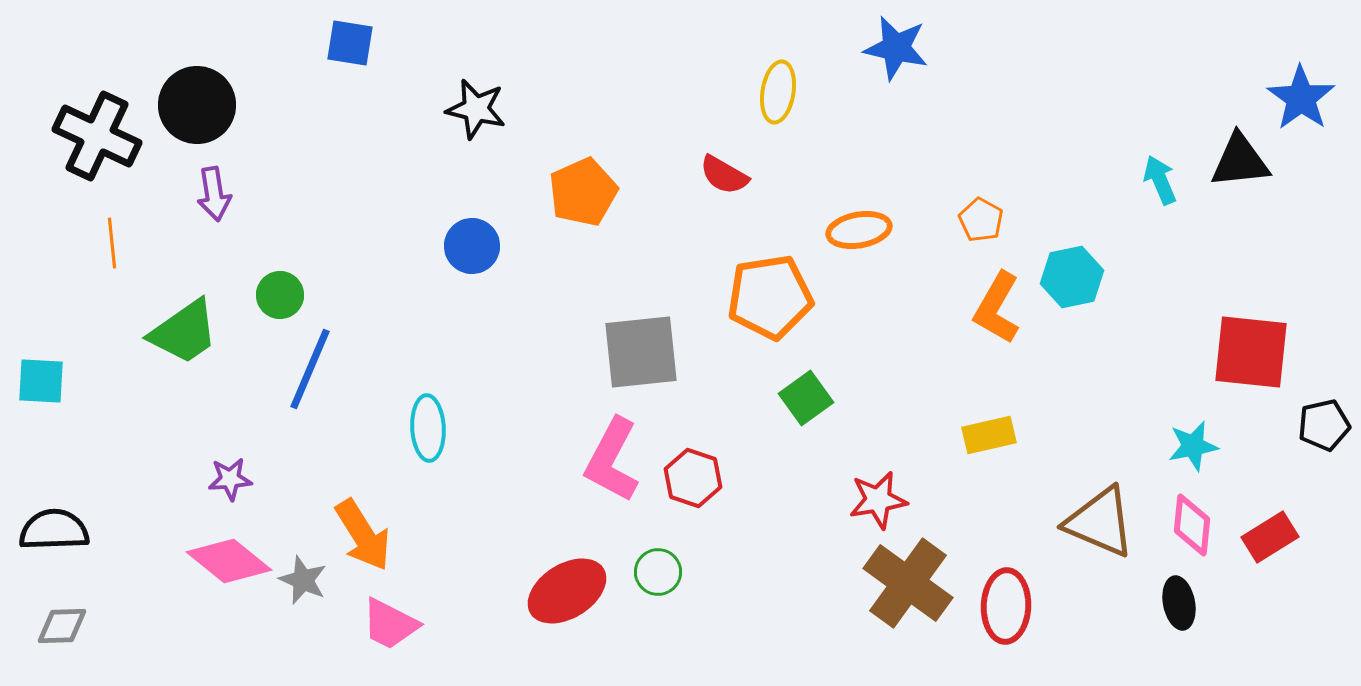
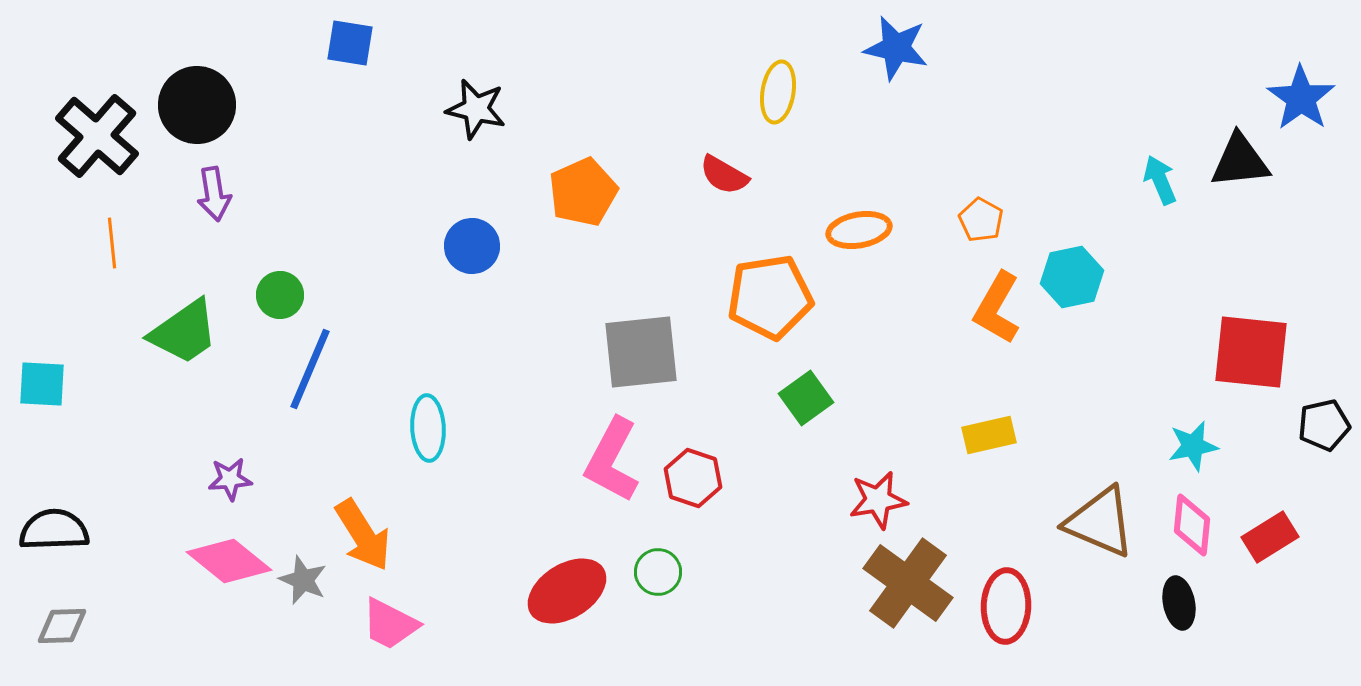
black cross at (97, 136): rotated 16 degrees clockwise
cyan square at (41, 381): moved 1 px right, 3 px down
